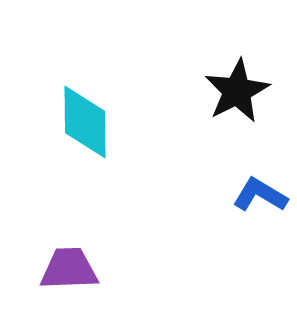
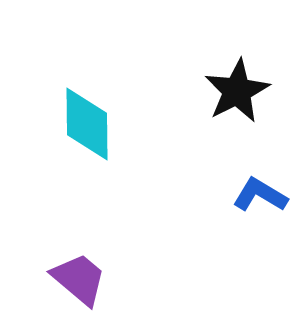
cyan diamond: moved 2 px right, 2 px down
purple trapezoid: moved 10 px right, 10 px down; rotated 42 degrees clockwise
